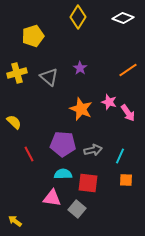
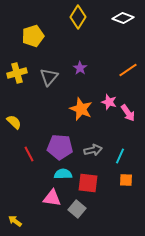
gray triangle: rotated 30 degrees clockwise
purple pentagon: moved 3 px left, 3 px down
